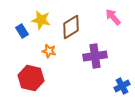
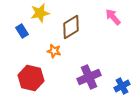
yellow star: moved 1 px left, 7 px up; rotated 24 degrees counterclockwise
orange star: moved 5 px right
purple cross: moved 6 px left, 21 px down; rotated 15 degrees counterclockwise
